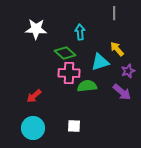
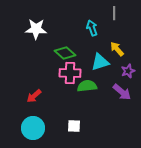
cyan arrow: moved 12 px right, 4 px up; rotated 14 degrees counterclockwise
pink cross: moved 1 px right
